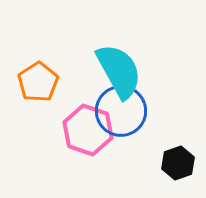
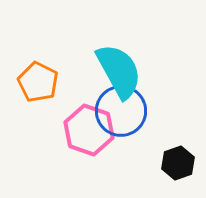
orange pentagon: rotated 12 degrees counterclockwise
pink hexagon: moved 1 px right
